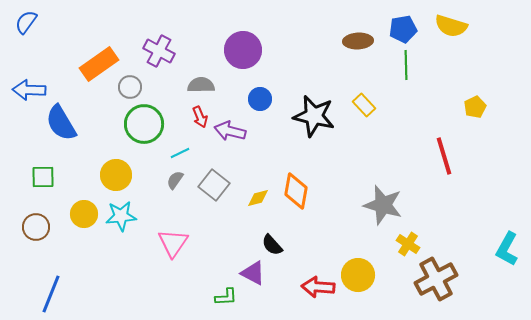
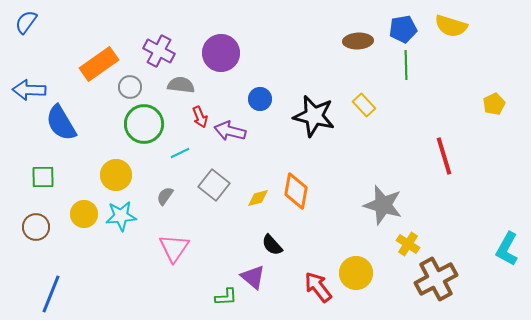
purple circle at (243, 50): moved 22 px left, 3 px down
gray semicircle at (201, 85): moved 20 px left; rotated 8 degrees clockwise
yellow pentagon at (475, 107): moved 19 px right, 3 px up
gray semicircle at (175, 180): moved 10 px left, 16 px down
pink triangle at (173, 243): moved 1 px right, 5 px down
purple triangle at (253, 273): moved 4 px down; rotated 12 degrees clockwise
yellow circle at (358, 275): moved 2 px left, 2 px up
red arrow at (318, 287): rotated 48 degrees clockwise
